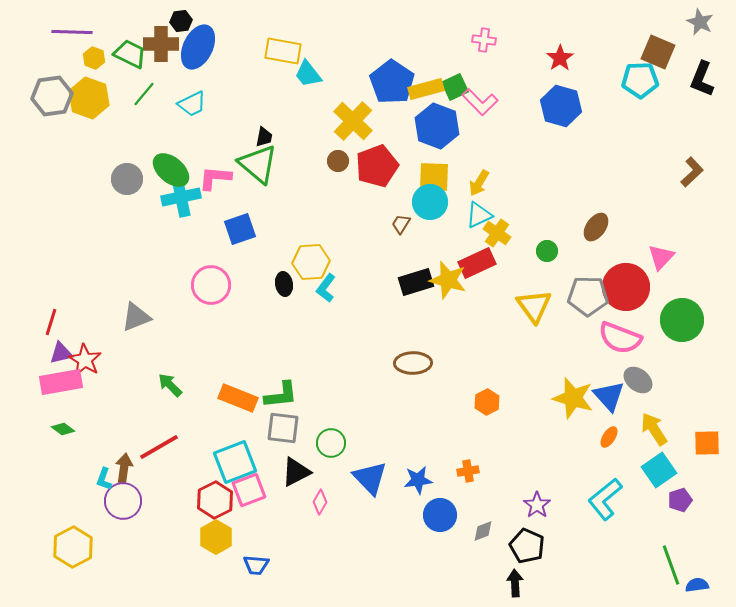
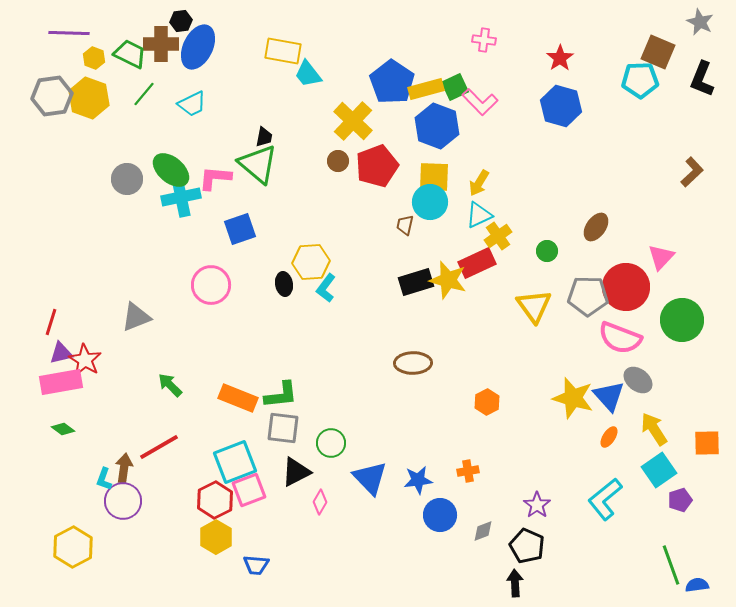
purple line at (72, 32): moved 3 px left, 1 px down
brown trapezoid at (401, 224): moved 4 px right, 1 px down; rotated 20 degrees counterclockwise
yellow cross at (497, 233): moved 1 px right, 3 px down; rotated 20 degrees clockwise
